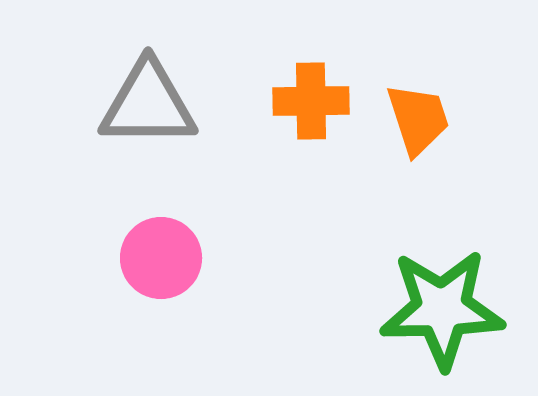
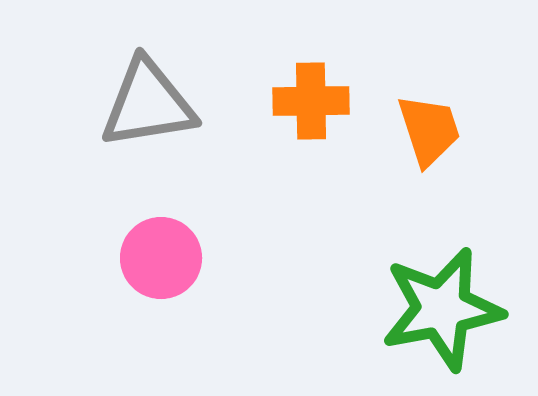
gray triangle: rotated 9 degrees counterclockwise
orange trapezoid: moved 11 px right, 11 px down
green star: rotated 10 degrees counterclockwise
